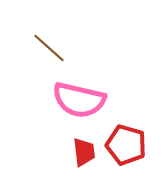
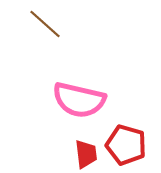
brown line: moved 4 px left, 24 px up
red trapezoid: moved 2 px right, 2 px down
